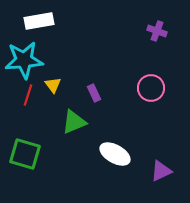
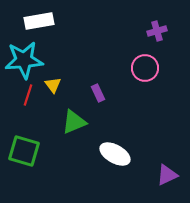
purple cross: rotated 36 degrees counterclockwise
pink circle: moved 6 px left, 20 px up
purple rectangle: moved 4 px right
green square: moved 1 px left, 3 px up
purple triangle: moved 6 px right, 4 px down
